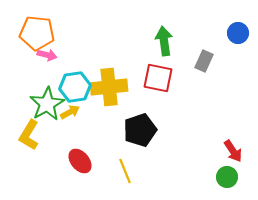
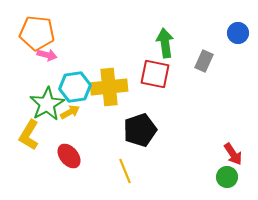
green arrow: moved 1 px right, 2 px down
red square: moved 3 px left, 4 px up
red arrow: moved 3 px down
red ellipse: moved 11 px left, 5 px up
